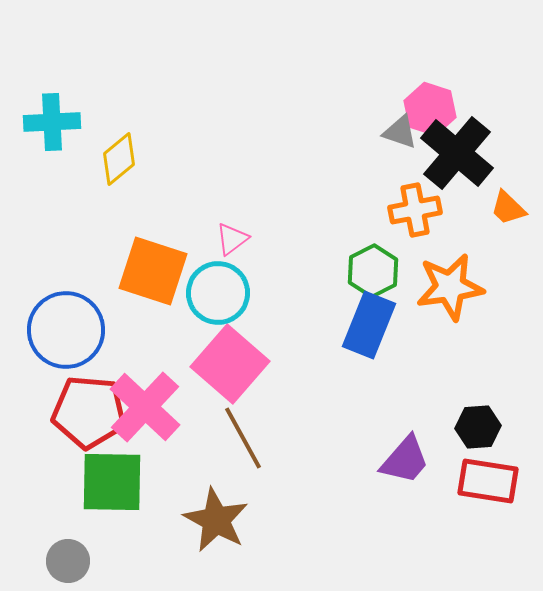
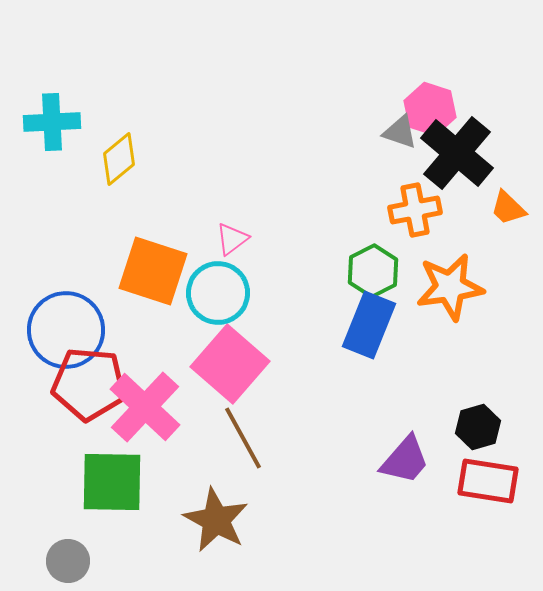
red pentagon: moved 28 px up
black hexagon: rotated 12 degrees counterclockwise
